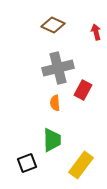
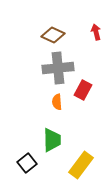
brown diamond: moved 10 px down
gray cross: rotated 8 degrees clockwise
orange semicircle: moved 2 px right, 1 px up
black square: rotated 18 degrees counterclockwise
